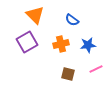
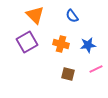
blue semicircle: moved 4 px up; rotated 16 degrees clockwise
orange cross: rotated 28 degrees clockwise
